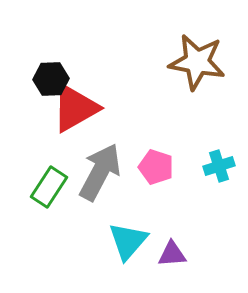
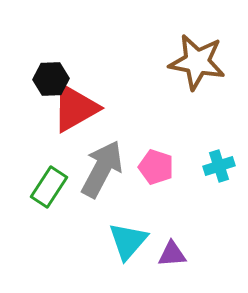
gray arrow: moved 2 px right, 3 px up
